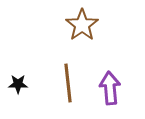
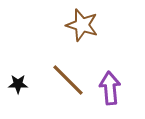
brown star: rotated 20 degrees counterclockwise
brown line: moved 3 px up; rotated 39 degrees counterclockwise
